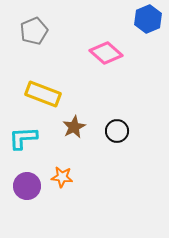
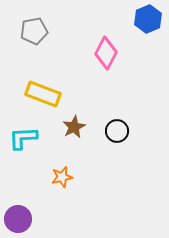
gray pentagon: rotated 12 degrees clockwise
pink diamond: rotated 76 degrees clockwise
orange star: rotated 20 degrees counterclockwise
purple circle: moved 9 px left, 33 px down
